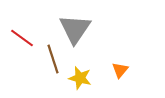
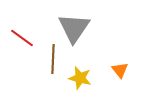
gray triangle: moved 1 px left, 1 px up
brown line: rotated 20 degrees clockwise
orange triangle: rotated 18 degrees counterclockwise
